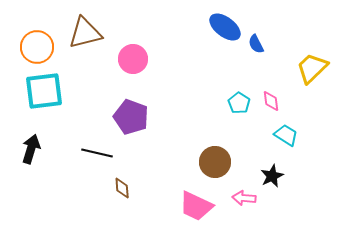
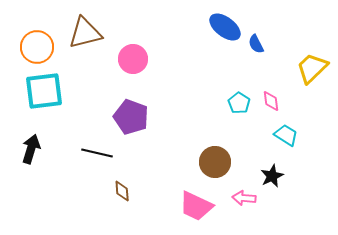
brown diamond: moved 3 px down
